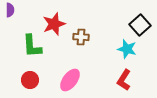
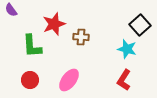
purple semicircle: moved 1 px right; rotated 144 degrees clockwise
pink ellipse: moved 1 px left
